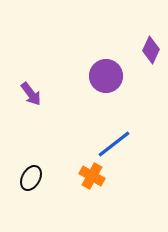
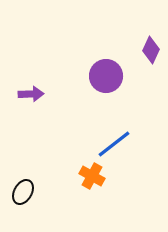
purple arrow: rotated 55 degrees counterclockwise
black ellipse: moved 8 px left, 14 px down
